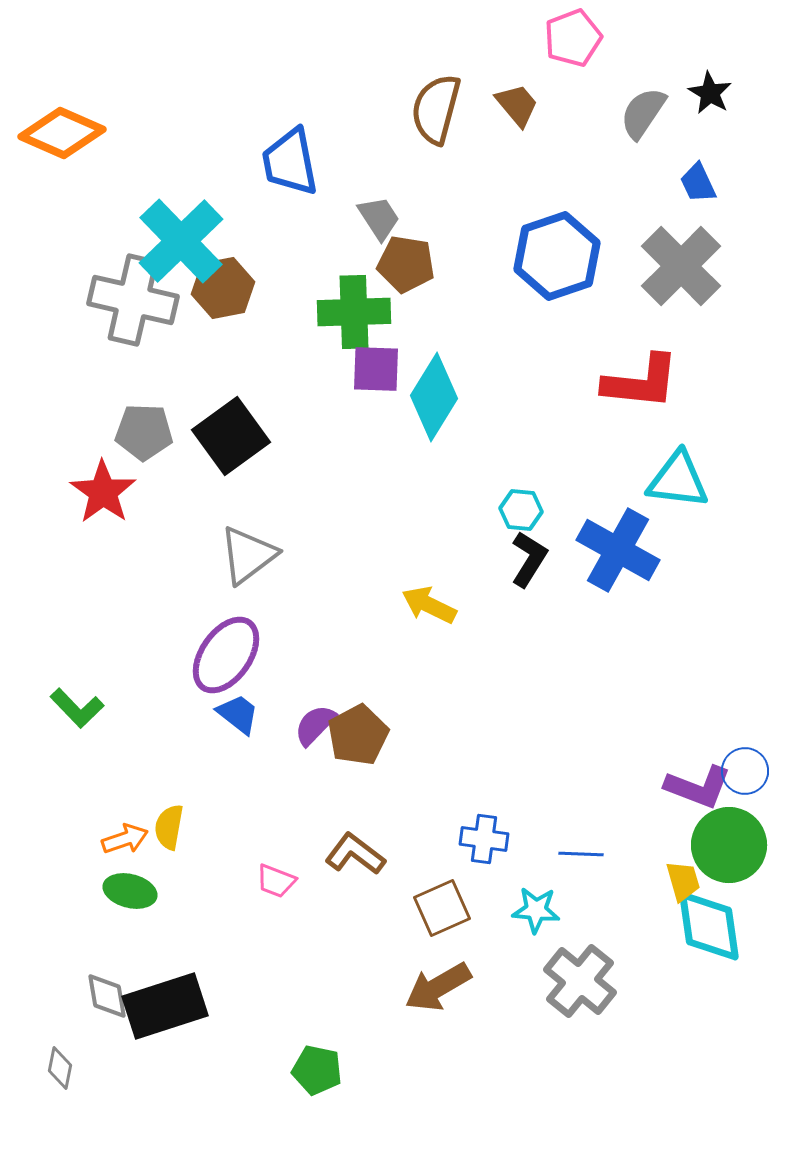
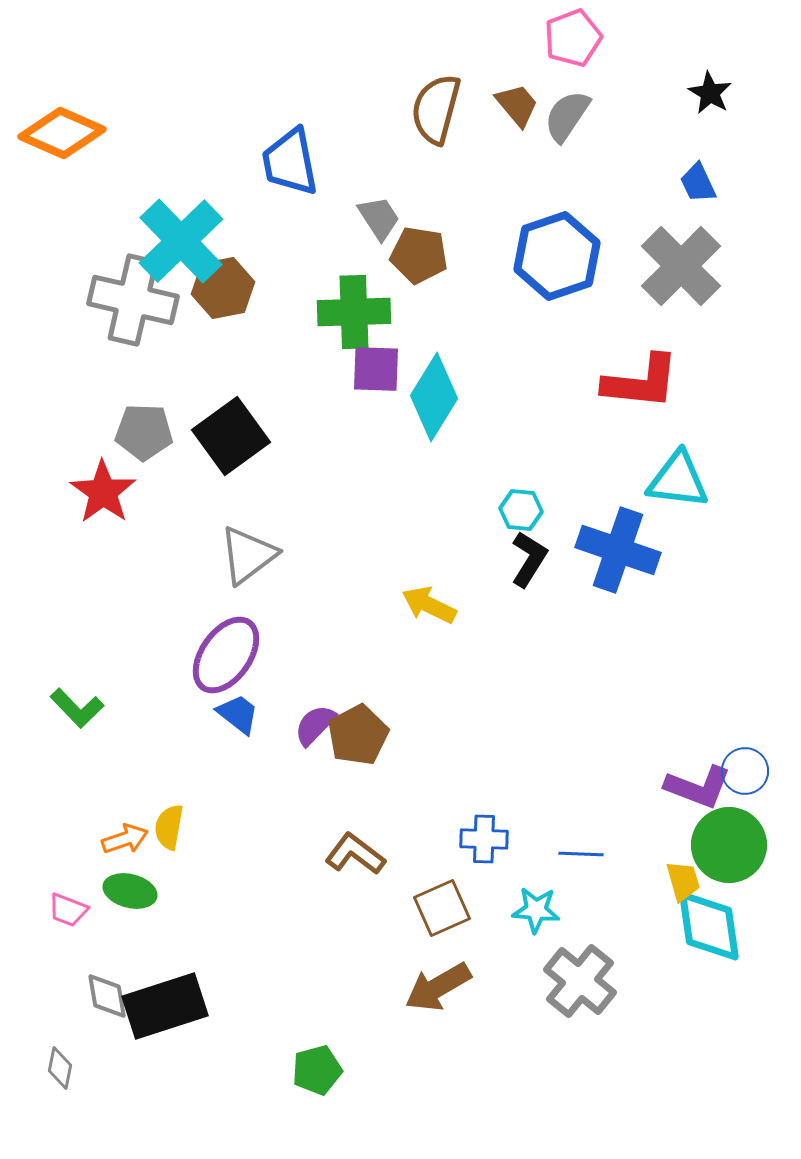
gray semicircle at (643, 113): moved 76 px left, 3 px down
brown pentagon at (406, 264): moved 13 px right, 9 px up
blue cross at (618, 550): rotated 10 degrees counterclockwise
blue cross at (484, 839): rotated 6 degrees counterclockwise
pink trapezoid at (276, 881): moved 208 px left, 29 px down
green pentagon at (317, 1070): rotated 27 degrees counterclockwise
